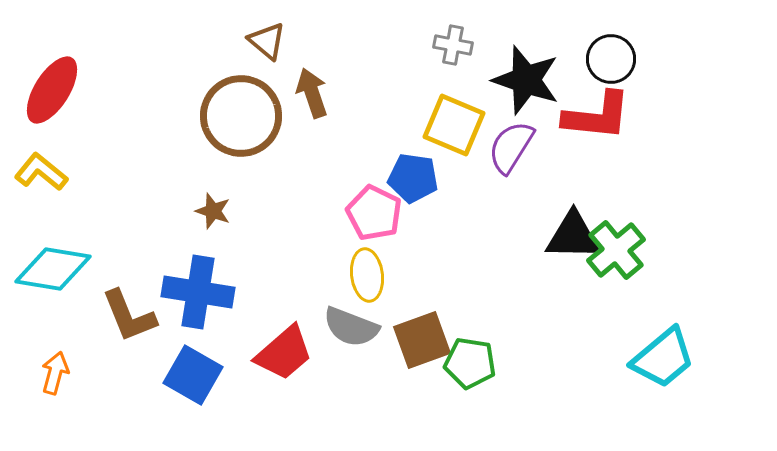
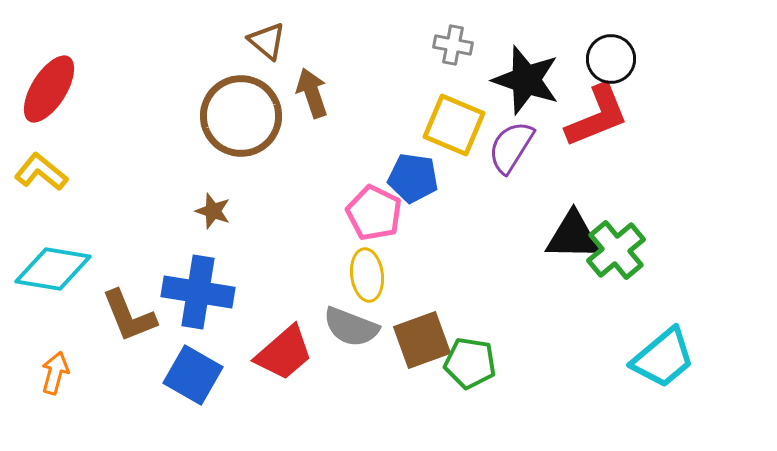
red ellipse: moved 3 px left, 1 px up
red L-shape: rotated 28 degrees counterclockwise
